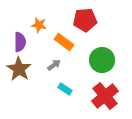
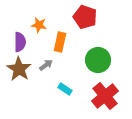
red pentagon: moved 3 px up; rotated 25 degrees clockwise
orange rectangle: moved 4 px left; rotated 66 degrees clockwise
green circle: moved 4 px left
gray arrow: moved 8 px left
